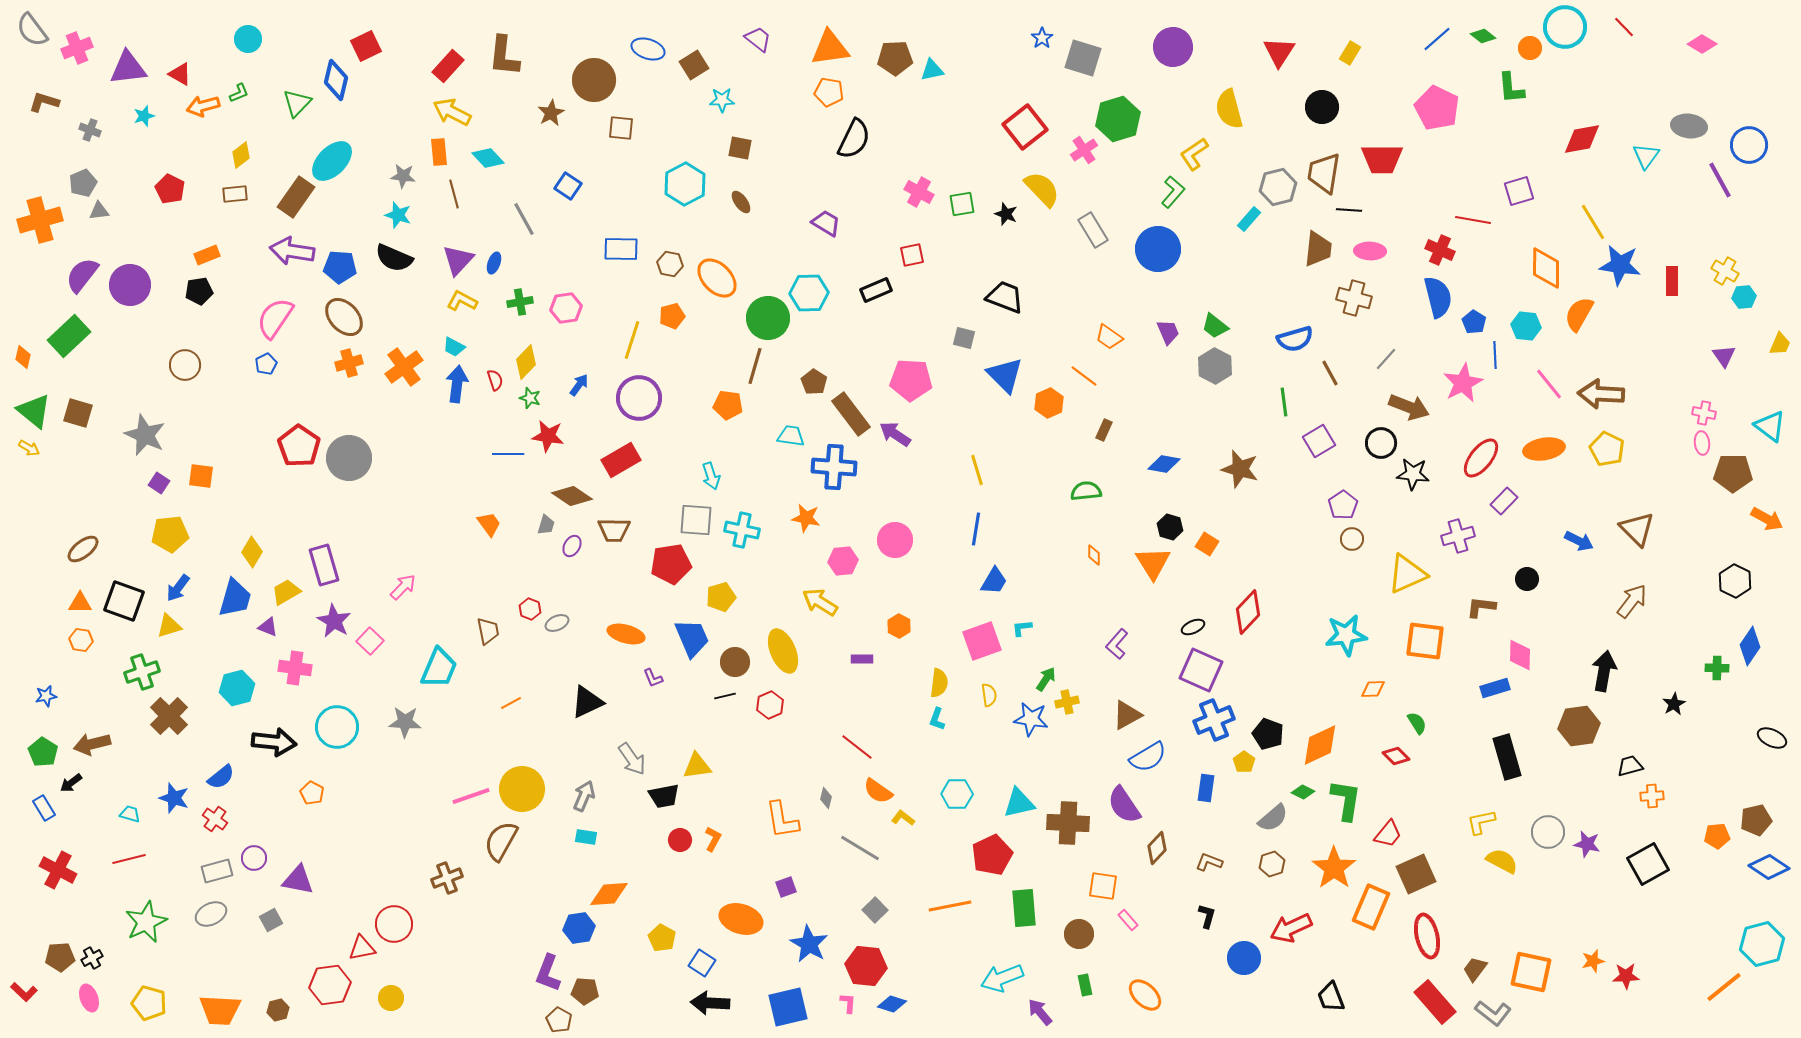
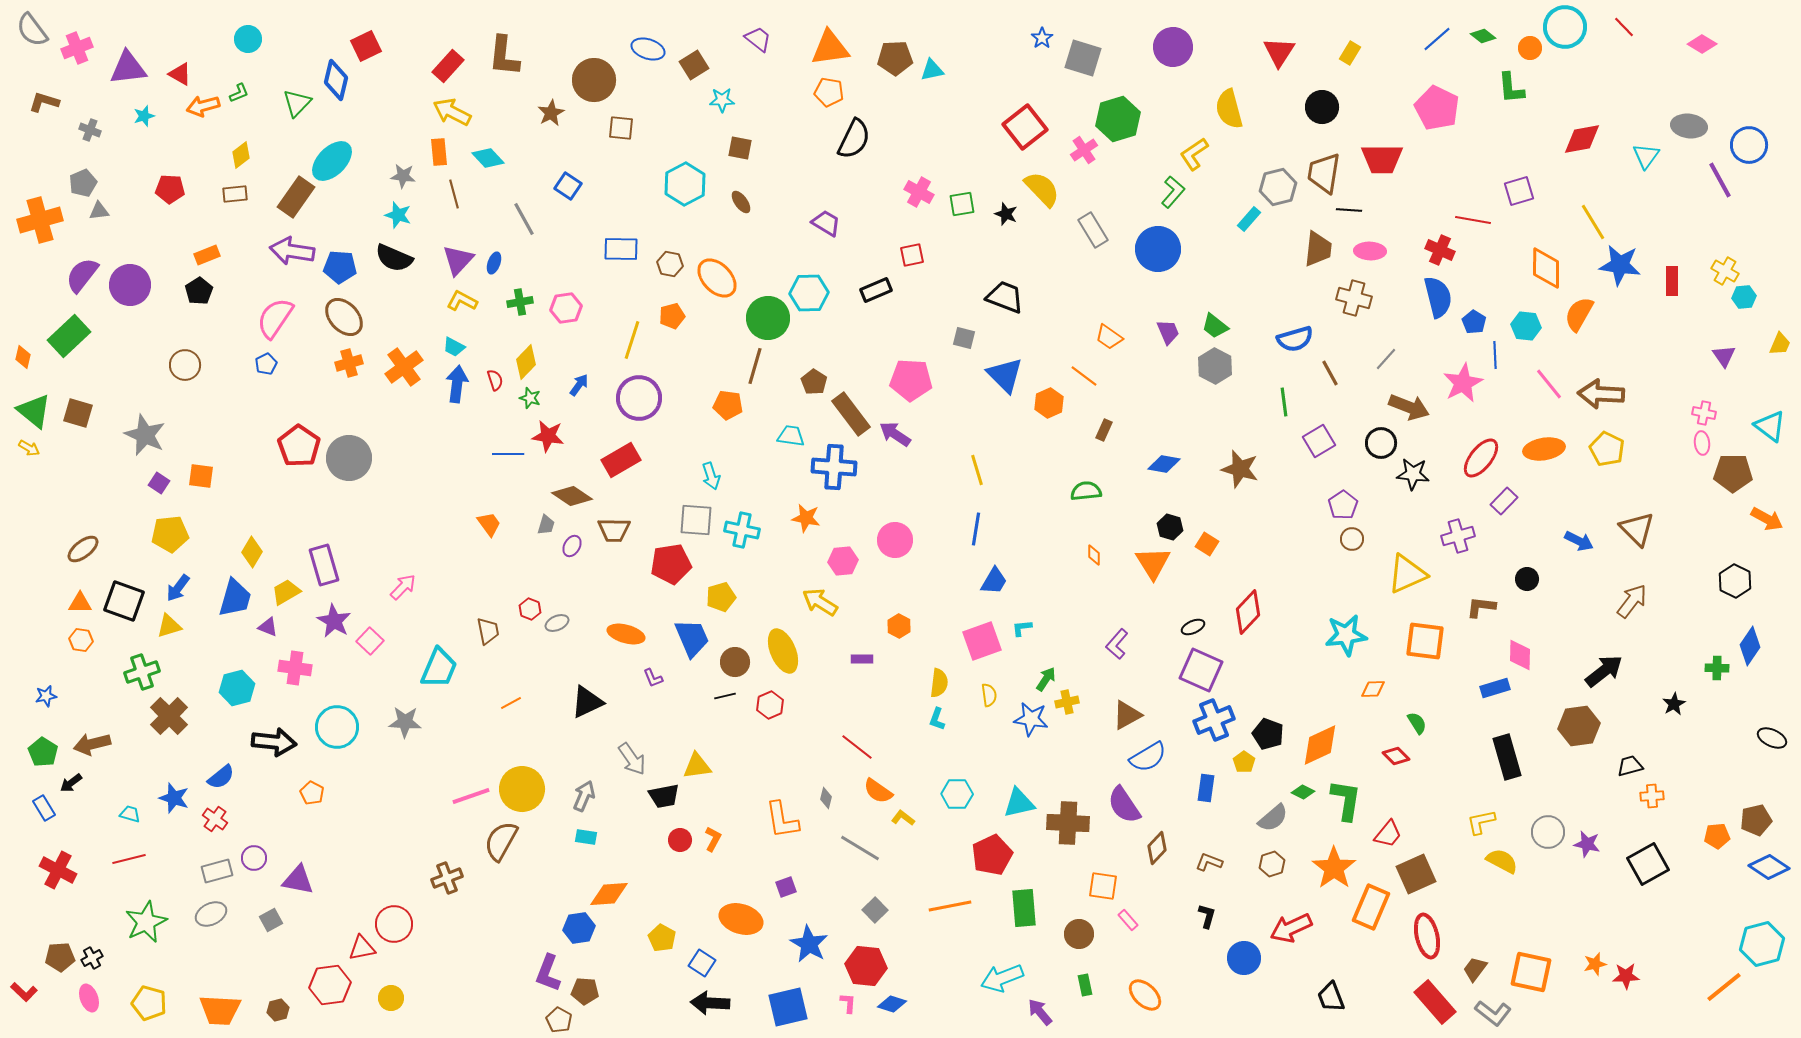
red pentagon at (170, 189): rotated 24 degrees counterclockwise
black pentagon at (199, 291): rotated 24 degrees counterclockwise
black arrow at (1604, 671): rotated 42 degrees clockwise
orange star at (1593, 961): moved 2 px right, 3 px down
